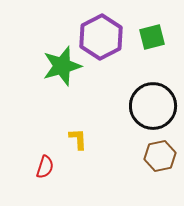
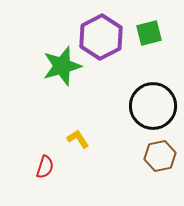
green square: moved 3 px left, 4 px up
yellow L-shape: rotated 30 degrees counterclockwise
